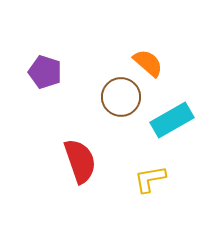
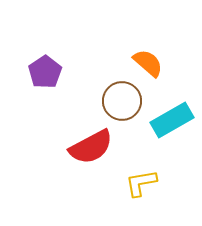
purple pentagon: rotated 20 degrees clockwise
brown circle: moved 1 px right, 4 px down
red semicircle: moved 11 px right, 14 px up; rotated 81 degrees clockwise
yellow L-shape: moved 9 px left, 4 px down
